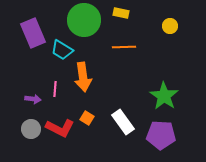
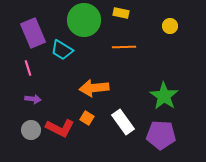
orange arrow: moved 11 px right, 11 px down; rotated 92 degrees clockwise
pink line: moved 27 px left, 21 px up; rotated 21 degrees counterclockwise
gray circle: moved 1 px down
